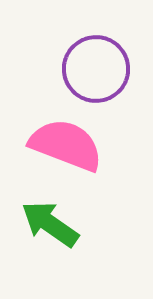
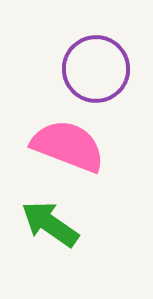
pink semicircle: moved 2 px right, 1 px down
